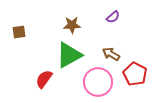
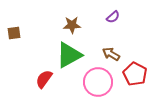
brown square: moved 5 px left, 1 px down
